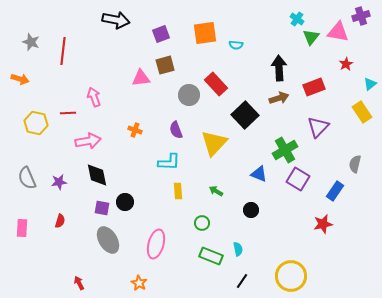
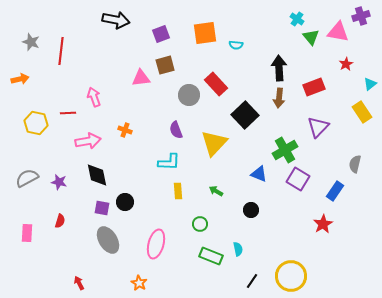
green triangle at (311, 37): rotated 18 degrees counterclockwise
red line at (63, 51): moved 2 px left
orange arrow at (20, 79): rotated 30 degrees counterclockwise
brown arrow at (279, 98): rotated 114 degrees clockwise
orange cross at (135, 130): moved 10 px left
gray semicircle at (27, 178): rotated 85 degrees clockwise
purple star at (59, 182): rotated 21 degrees clockwise
green circle at (202, 223): moved 2 px left, 1 px down
red star at (323, 224): rotated 18 degrees counterclockwise
pink rectangle at (22, 228): moved 5 px right, 5 px down
black line at (242, 281): moved 10 px right
